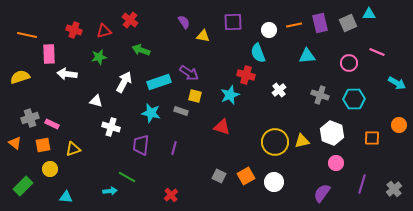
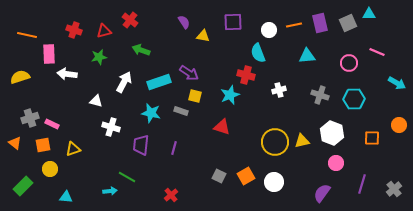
white cross at (279, 90): rotated 24 degrees clockwise
